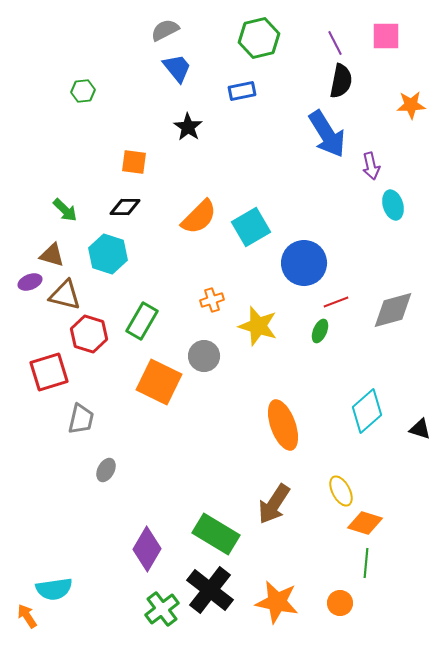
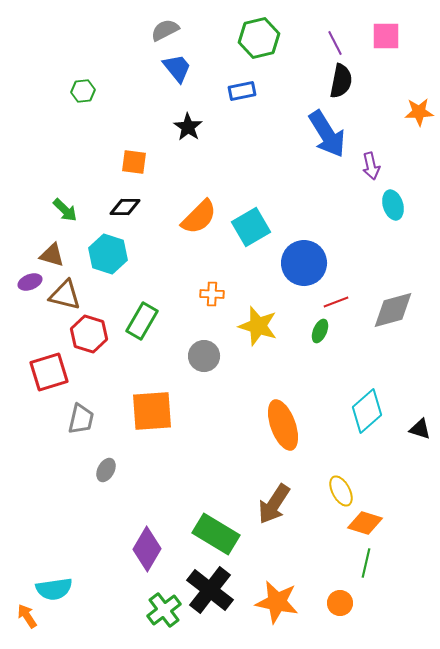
orange star at (411, 105): moved 8 px right, 7 px down
orange cross at (212, 300): moved 6 px up; rotated 20 degrees clockwise
orange square at (159, 382): moved 7 px left, 29 px down; rotated 30 degrees counterclockwise
green line at (366, 563): rotated 8 degrees clockwise
green cross at (162, 609): moved 2 px right, 1 px down
